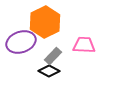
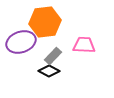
orange hexagon: rotated 20 degrees clockwise
